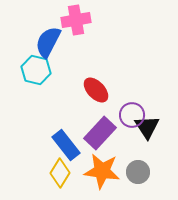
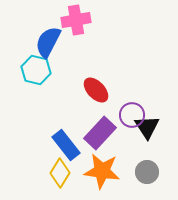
gray circle: moved 9 px right
